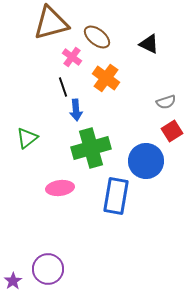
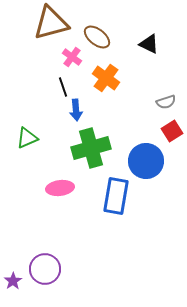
green triangle: rotated 15 degrees clockwise
purple circle: moved 3 px left
